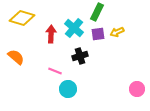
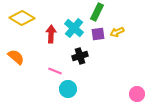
yellow diamond: rotated 15 degrees clockwise
pink circle: moved 5 px down
